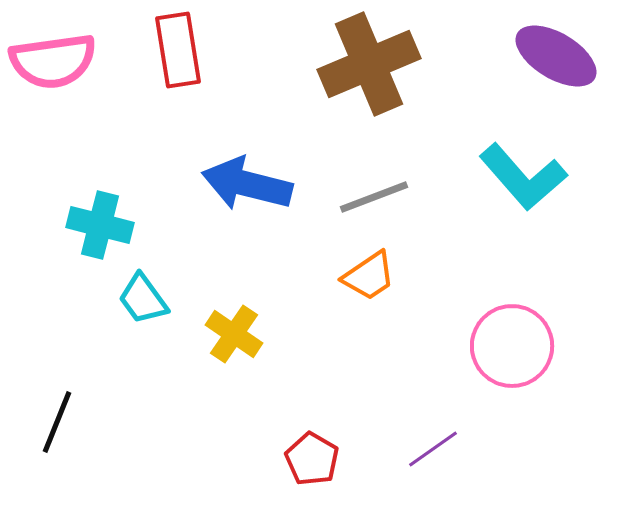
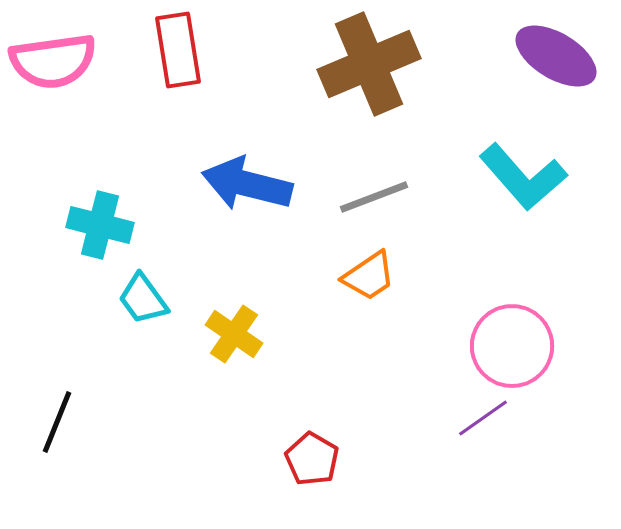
purple line: moved 50 px right, 31 px up
